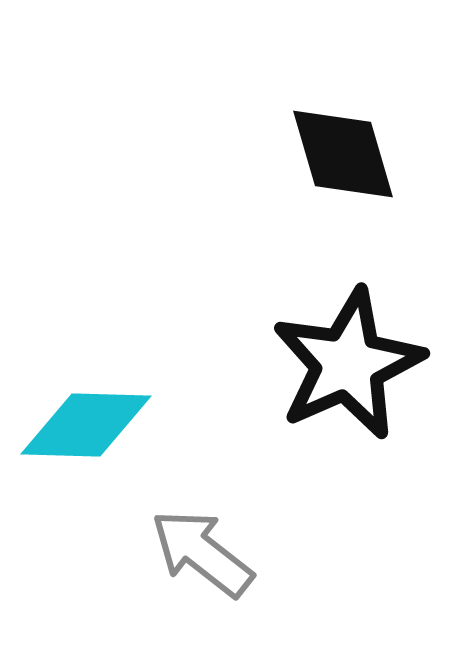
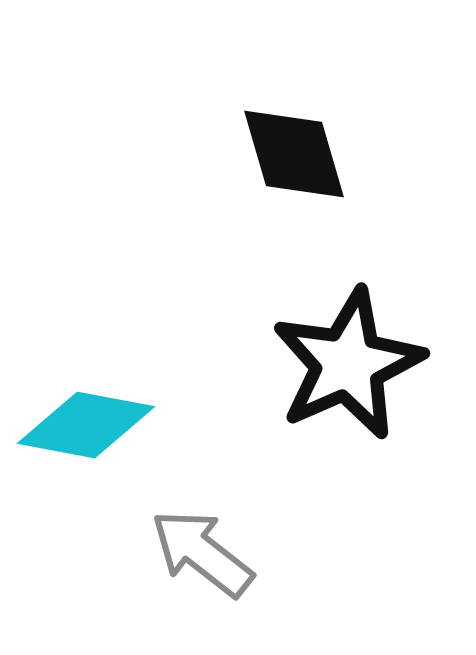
black diamond: moved 49 px left
cyan diamond: rotated 9 degrees clockwise
